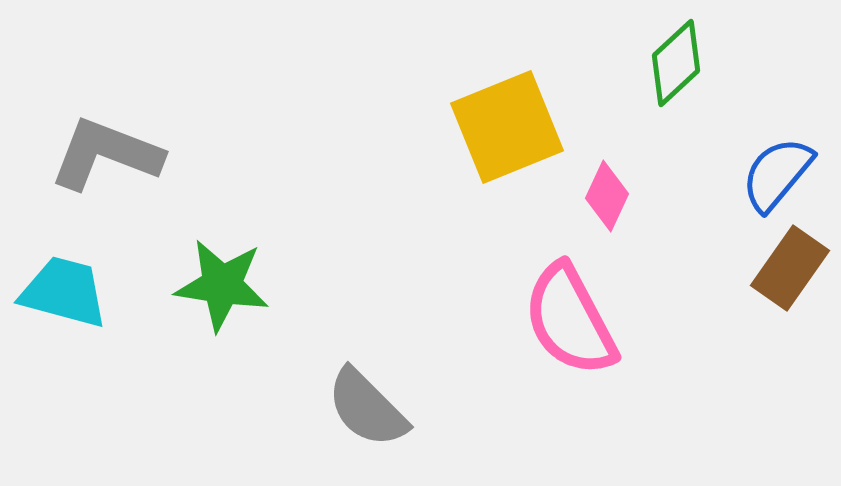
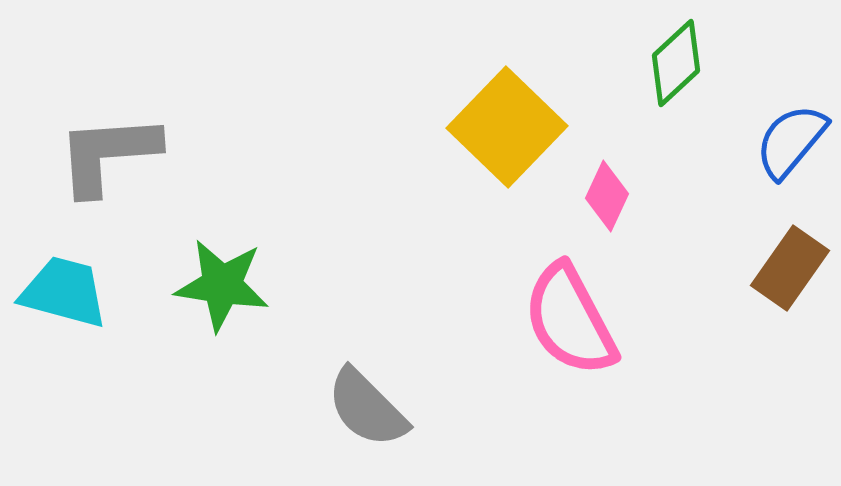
yellow square: rotated 24 degrees counterclockwise
gray L-shape: moved 2 px right; rotated 25 degrees counterclockwise
blue semicircle: moved 14 px right, 33 px up
